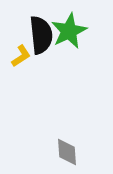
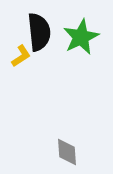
green star: moved 12 px right, 6 px down
black semicircle: moved 2 px left, 3 px up
